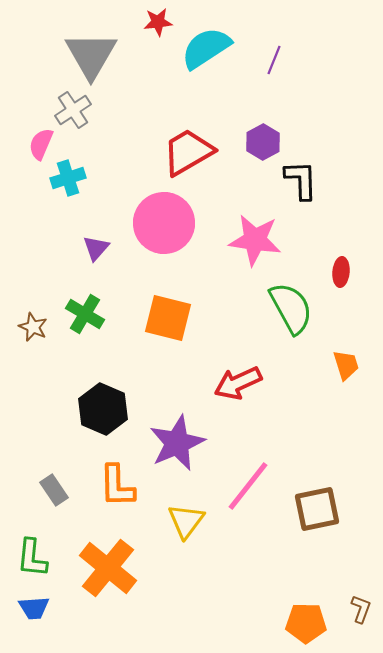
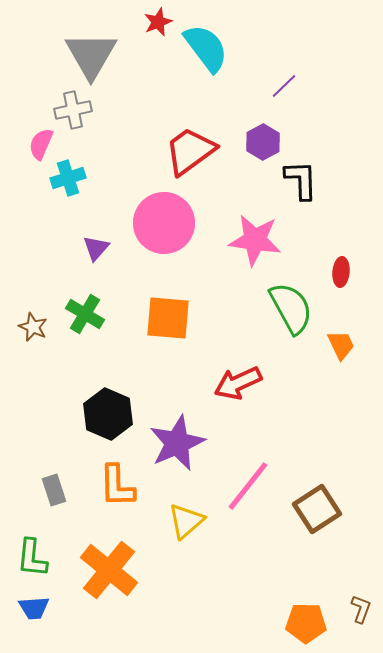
red star: rotated 16 degrees counterclockwise
cyan semicircle: rotated 86 degrees clockwise
purple line: moved 10 px right, 26 px down; rotated 24 degrees clockwise
gray cross: rotated 21 degrees clockwise
red trapezoid: moved 2 px right, 1 px up; rotated 6 degrees counterclockwise
orange square: rotated 9 degrees counterclockwise
orange trapezoid: moved 5 px left, 20 px up; rotated 8 degrees counterclockwise
black hexagon: moved 5 px right, 5 px down
gray rectangle: rotated 16 degrees clockwise
brown square: rotated 21 degrees counterclockwise
yellow triangle: rotated 12 degrees clockwise
orange cross: moved 1 px right, 2 px down
